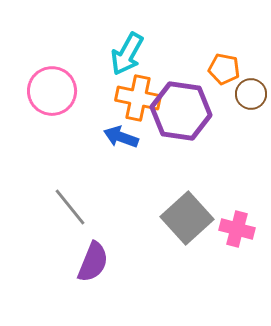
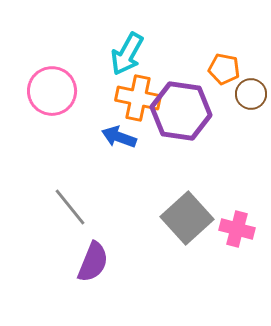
blue arrow: moved 2 px left
